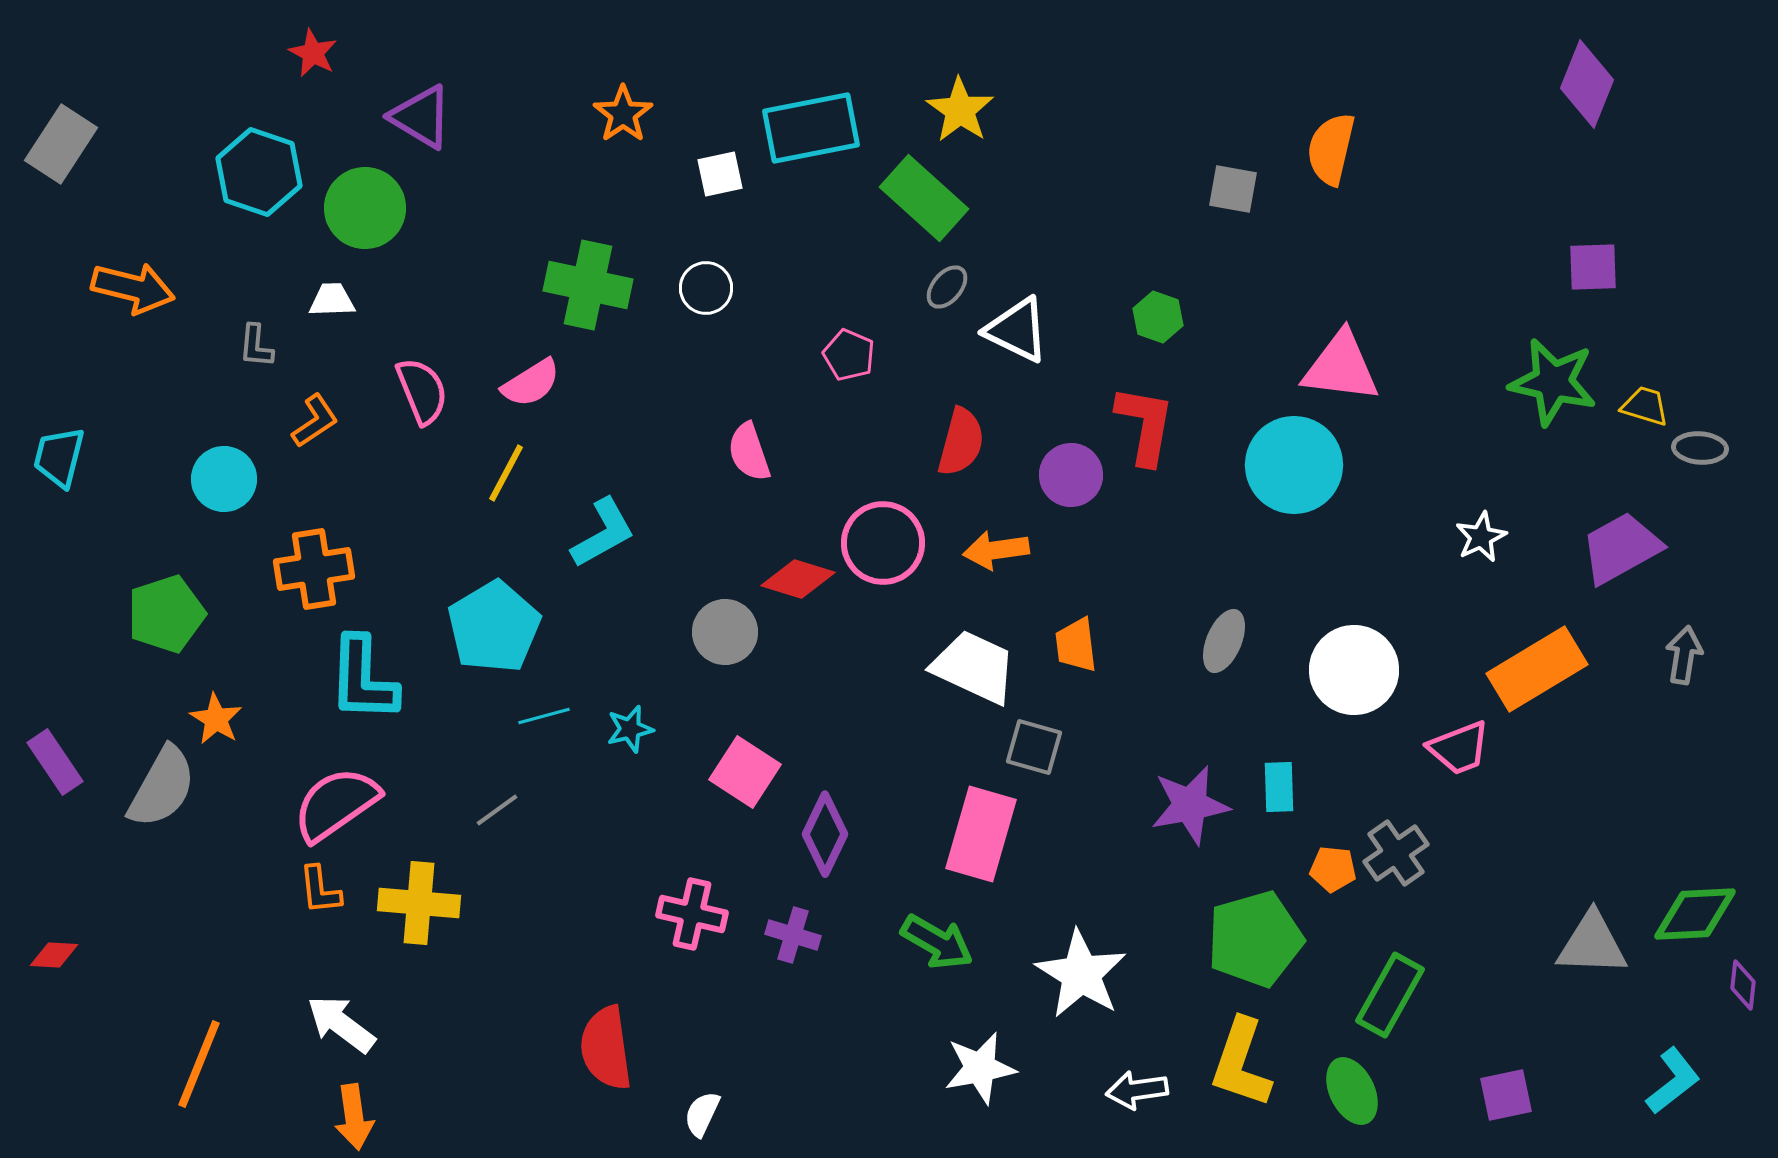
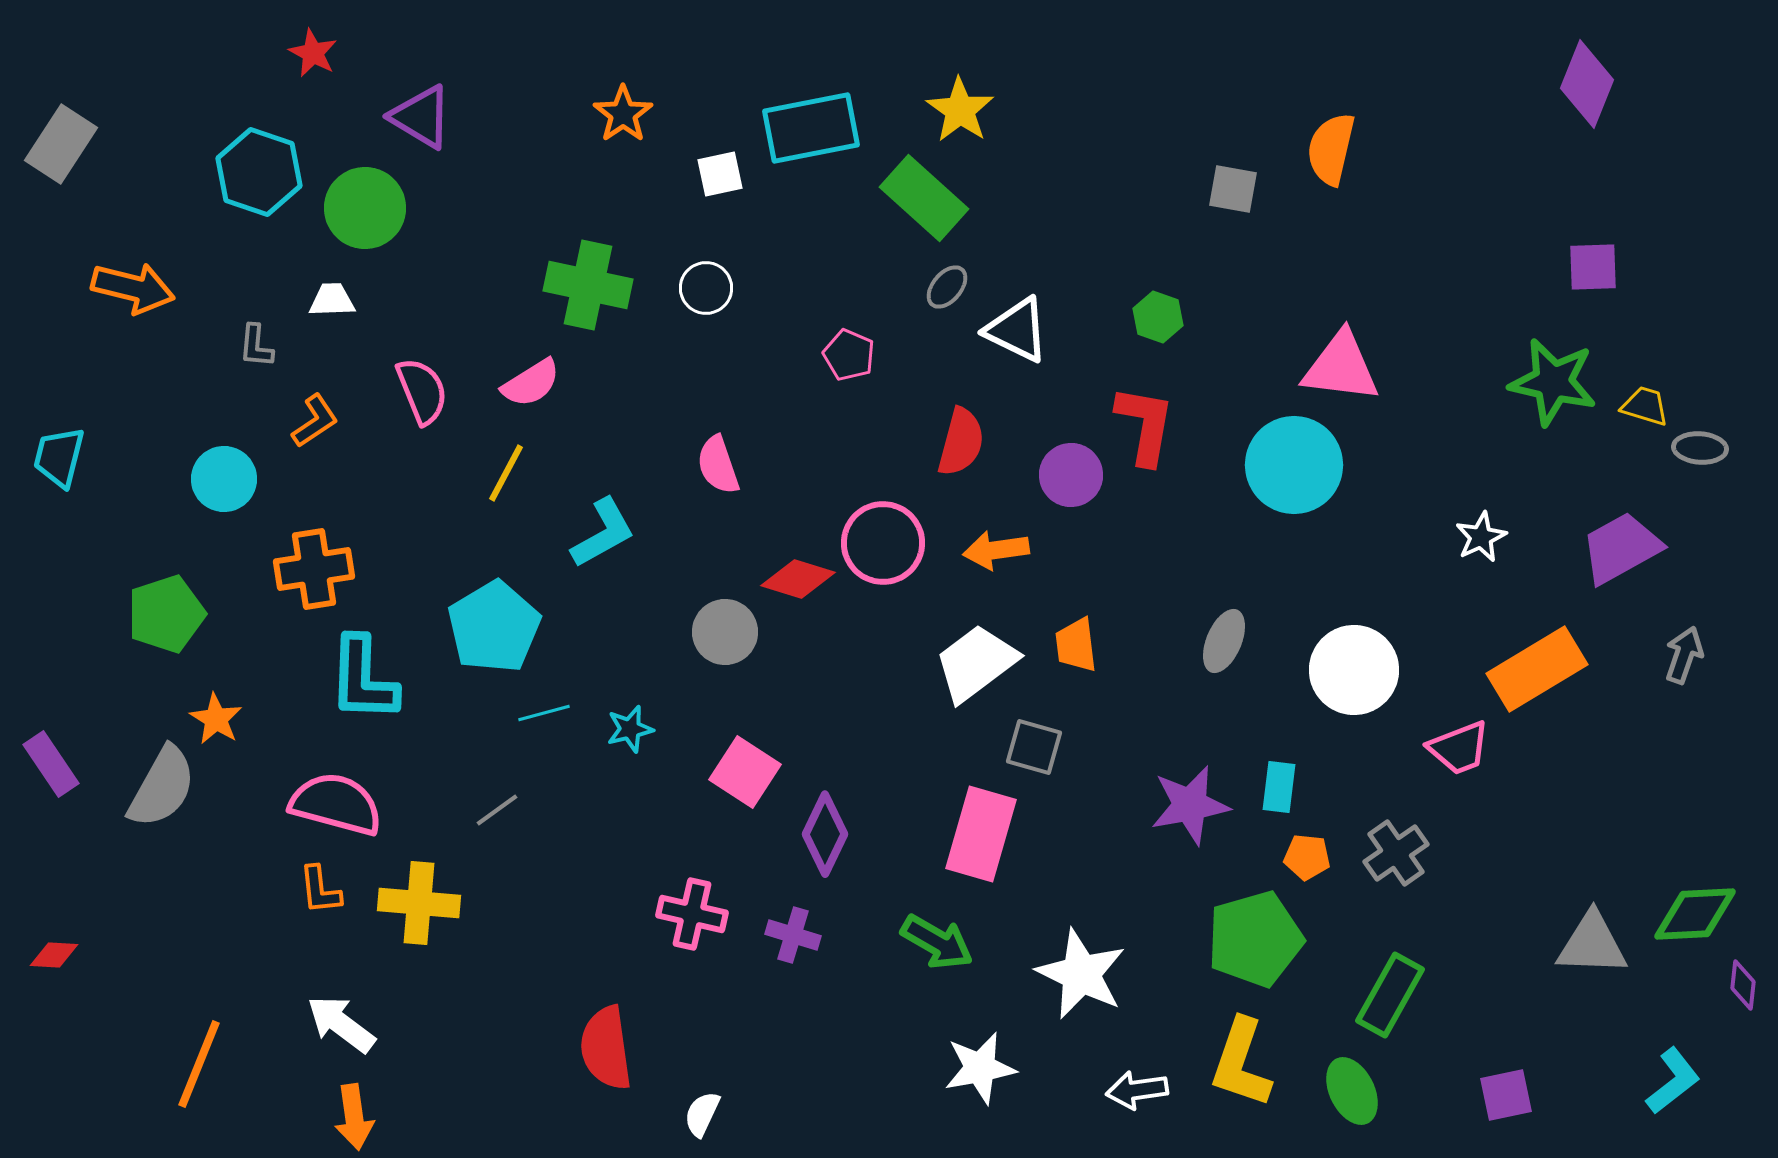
pink semicircle at (749, 452): moved 31 px left, 13 px down
gray arrow at (1684, 655): rotated 10 degrees clockwise
white trapezoid at (974, 667): moved 2 px right, 4 px up; rotated 62 degrees counterclockwise
cyan line at (544, 716): moved 3 px up
purple rectangle at (55, 762): moved 4 px left, 2 px down
cyan rectangle at (1279, 787): rotated 9 degrees clockwise
pink semicircle at (336, 804): rotated 50 degrees clockwise
orange pentagon at (1333, 869): moved 26 px left, 12 px up
white star at (1081, 974): rotated 6 degrees counterclockwise
